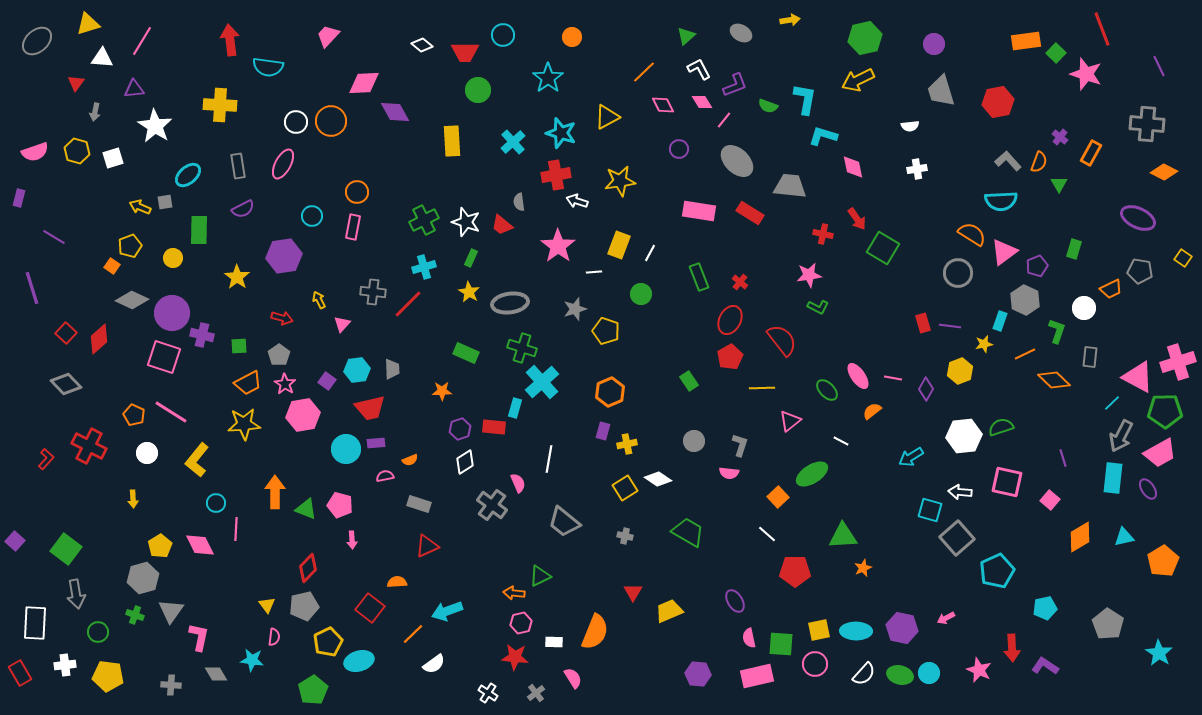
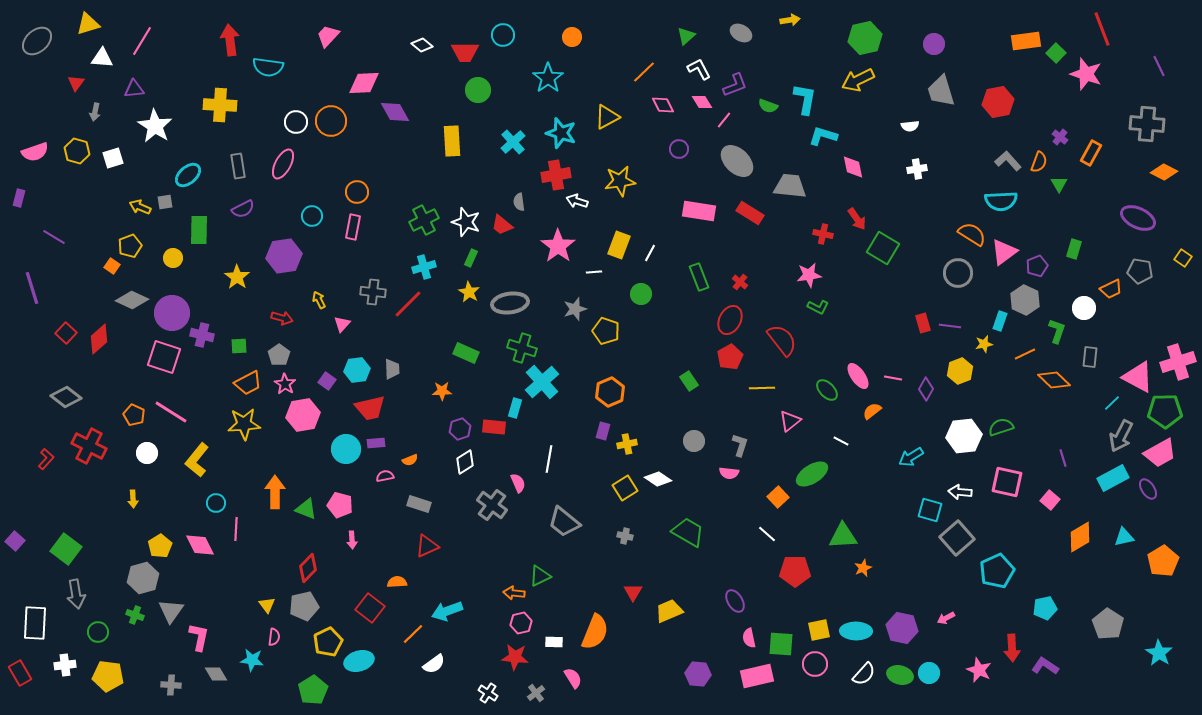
gray diamond at (66, 384): moved 13 px down; rotated 8 degrees counterclockwise
cyan rectangle at (1113, 478): rotated 56 degrees clockwise
